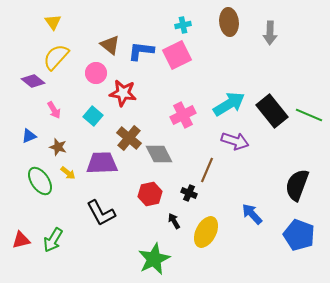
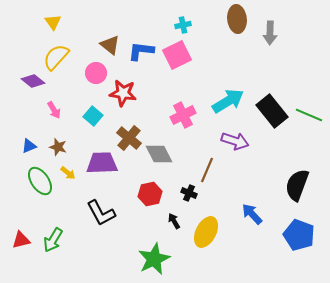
brown ellipse: moved 8 px right, 3 px up
cyan arrow: moved 1 px left, 3 px up
blue triangle: moved 10 px down
